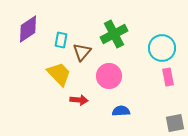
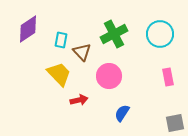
cyan circle: moved 2 px left, 14 px up
brown triangle: rotated 24 degrees counterclockwise
red arrow: rotated 18 degrees counterclockwise
blue semicircle: moved 1 px right, 2 px down; rotated 54 degrees counterclockwise
